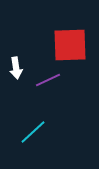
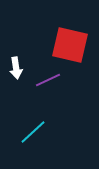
red square: rotated 15 degrees clockwise
